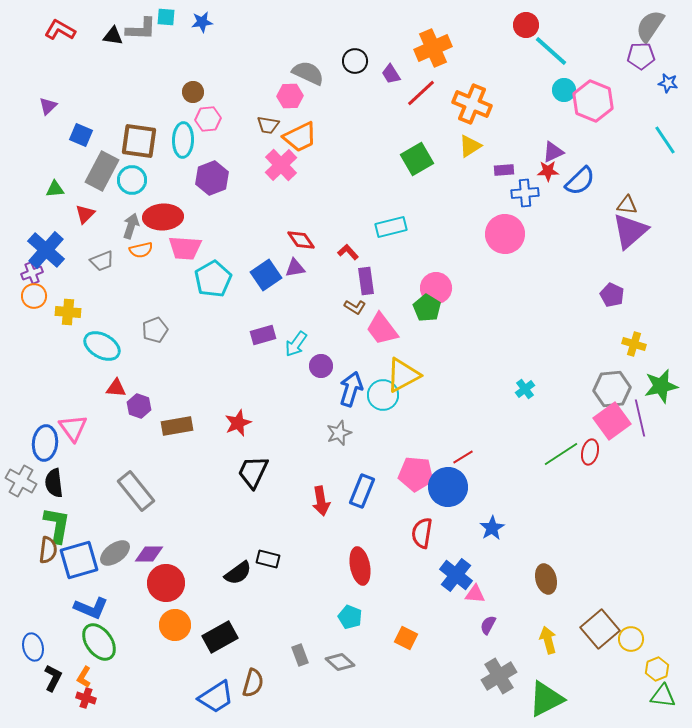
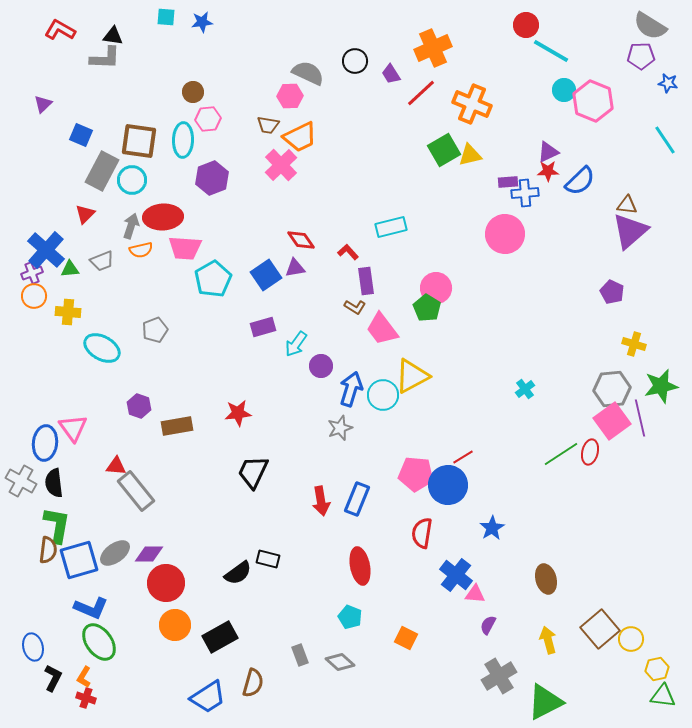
gray semicircle at (650, 26): rotated 92 degrees counterclockwise
gray L-shape at (141, 29): moved 36 px left, 29 px down
cyan line at (551, 51): rotated 12 degrees counterclockwise
purple triangle at (48, 106): moved 5 px left, 2 px up
yellow triangle at (470, 146): moved 9 px down; rotated 20 degrees clockwise
purple triangle at (553, 152): moved 5 px left
green square at (417, 159): moved 27 px right, 9 px up
purple rectangle at (504, 170): moved 4 px right, 12 px down
green triangle at (55, 189): moved 15 px right, 80 px down
purple pentagon at (612, 295): moved 3 px up
purple rectangle at (263, 335): moved 8 px up
cyan ellipse at (102, 346): moved 2 px down
yellow triangle at (403, 375): moved 9 px right, 1 px down
red triangle at (116, 388): moved 78 px down
red star at (238, 423): moved 10 px up; rotated 16 degrees clockwise
gray star at (339, 433): moved 1 px right, 5 px up
blue circle at (448, 487): moved 2 px up
blue rectangle at (362, 491): moved 5 px left, 8 px down
yellow hexagon at (657, 669): rotated 10 degrees clockwise
blue trapezoid at (216, 697): moved 8 px left
green triangle at (546, 699): moved 1 px left, 3 px down
